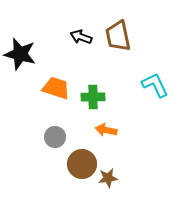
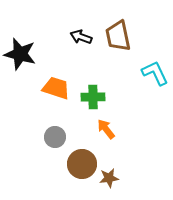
cyan L-shape: moved 12 px up
orange arrow: moved 1 px up; rotated 40 degrees clockwise
brown star: moved 1 px right
